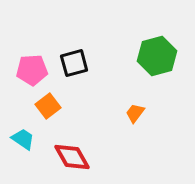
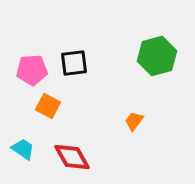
black square: rotated 8 degrees clockwise
orange square: rotated 25 degrees counterclockwise
orange trapezoid: moved 1 px left, 8 px down
cyan trapezoid: moved 10 px down
